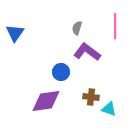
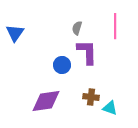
purple L-shape: rotated 52 degrees clockwise
blue circle: moved 1 px right, 7 px up
cyan triangle: moved 1 px right, 1 px up
